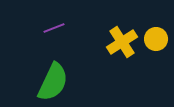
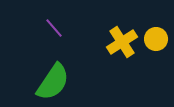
purple line: rotated 70 degrees clockwise
green semicircle: rotated 9 degrees clockwise
